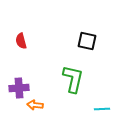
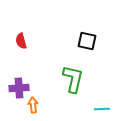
orange arrow: moved 2 px left; rotated 77 degrees clockwise
